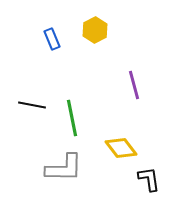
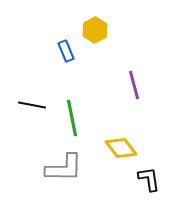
blue rectangle: moved 14 px right, 12 px down
